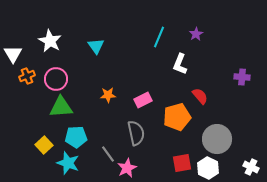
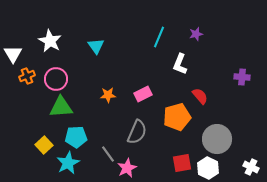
purple star: rotated 16 degrees clockwise
pink rectangle: moved 6 px up
gray semicircle: moved 1 px right, 1 px up; rotated 35 degrees clockwise
cyan star: rotated 25 degrees clockwise
